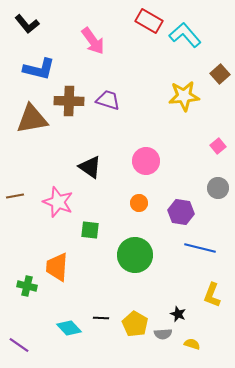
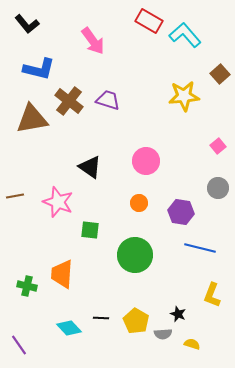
brown cross: rotated 36 degrees clockwise
orange trapezoid: moved 5 px right, 7 px down
yellow pentagon: moved 1 px right, 3 px up
purple line: rotated 20 degrees clockwise
